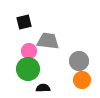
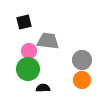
gray circle: moved 3 px right, 1 px up
